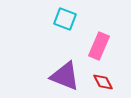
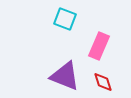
red diamond: rotated 10 degrees clockwise
